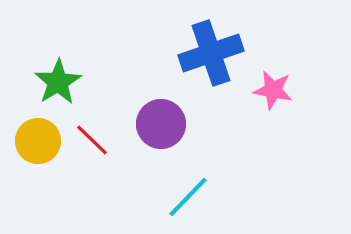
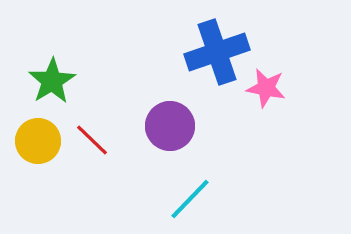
blue cross: moved 6 px right, 1 px up
green star: moved 6 px left, 1 px up
pink star: moved 7 px left, 2 px up
purple circle: moved 9 px right, 2 px down
cyan line: moved 2 px right, 2 px down
